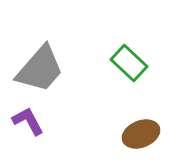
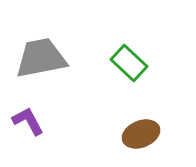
gray trapezoid: moved 1 px right, 11 px up; rotated 142 degrees counterclockwise
